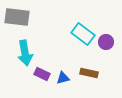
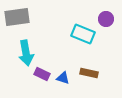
gray rectangle: rotated 15 degrees counterclockwise
cyan rectangle: rotated 15 degrees counterclockwise
purple circle: moved 23 px up
cyan arrow: moved 1 px right
blue triangle: rotated 32 degrees clockwise
